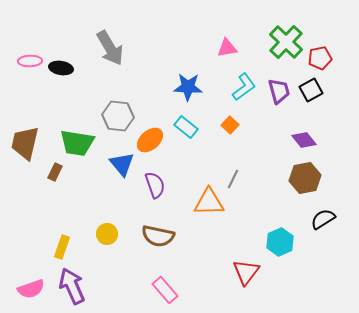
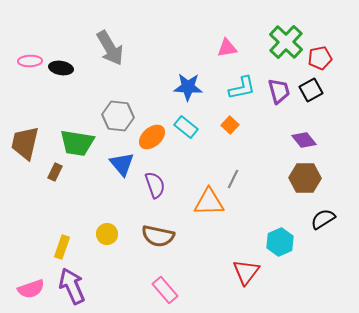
cyan L-shape: moved 2 px left, 1 px down; rotated 24 degrees clockwise
orange ellipse: moved 2 px right, 3 px up
brown hexagon: rotated 12 degrees clockwise
